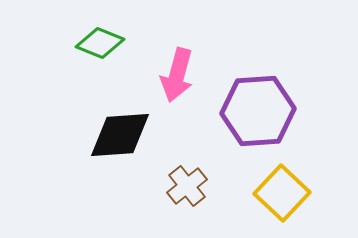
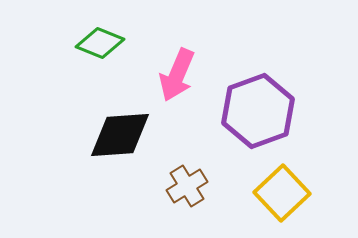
pink arrow: rotated 8 degrees clockwise
purple hexagon: rotated 16 degrees counterclockwise
brown cross: rotated 6 degrees clockwise
yellow square: rotated 4 degrees clockwise
